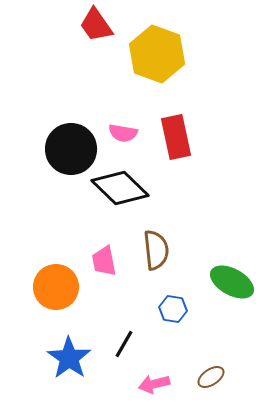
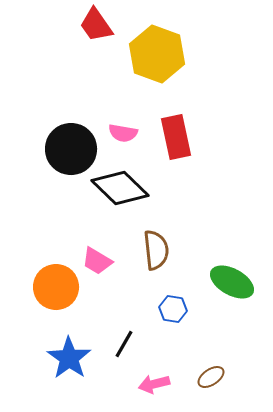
pink trapezoid: moved 7 px left; rotated 48 degrees counterclockwise
